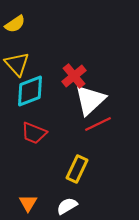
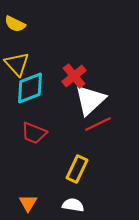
yellow semicircle: rotated 60 degrees clockwise
cyan diamond: moved 3 px up
white semicircle: moved 6 px right, 1 px up; rotated 40 degrees clockwise
